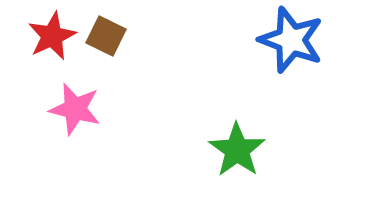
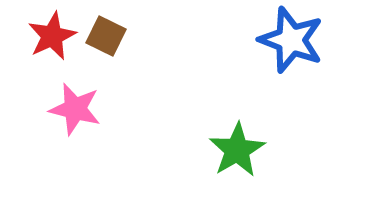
green star: rotated 6 degrees clockwise
